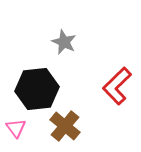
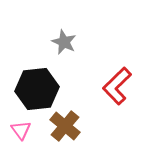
pink triangle: moved 5 px right, 2 px down
